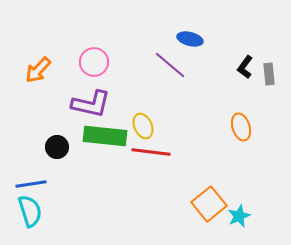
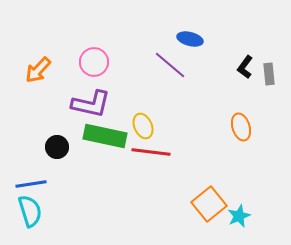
green rectangle: rotated 6 degrees clockwise
